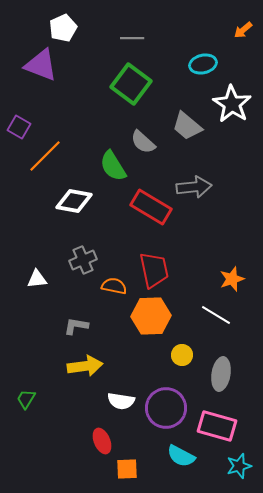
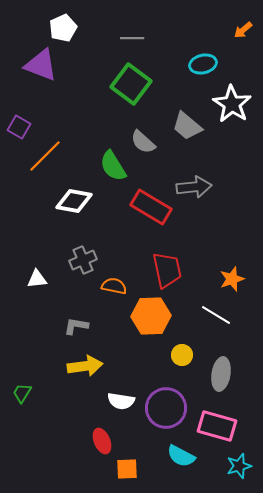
red trapezoid: moved 13 px right
green trapezoid: moved 4 px left, 6 px up
